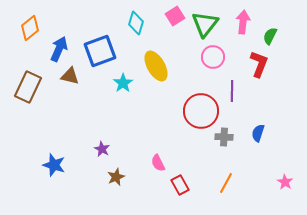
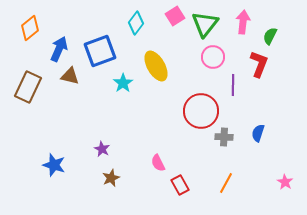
cyan diamond: rotated 20 degrees clockwise
purple line: moved 1 px right, 6 px up
brown star: moved 5 px left, 1 px down
